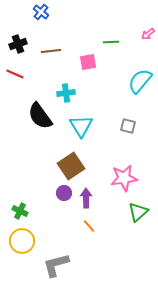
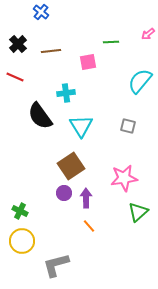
black cross: rotated 24 degrees counterclockwise
red line: moved 3 px down
